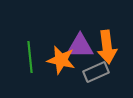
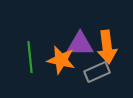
purple triangle: moved 2 px up
gray rectangle: moved 1 px right
